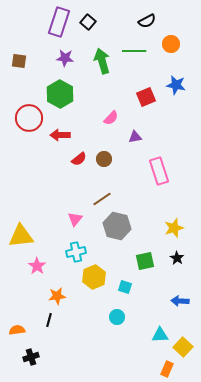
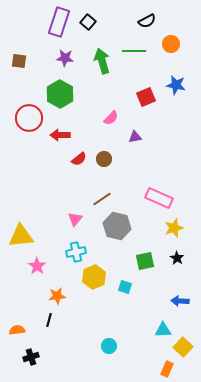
pink rectangle: moved 27 px down; rotated 48 degrees counterclockwise
cyan circle: moved 8 px left, 29 px down
cyan triangle: moved 3 px right, 5 px up
